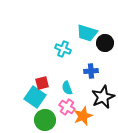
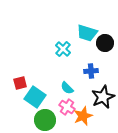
cyan cross: rotated 21 degrees clockwise
red square: moved 22 px left
cyan semicircle: rotated 24 degrees counterclockwise
